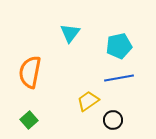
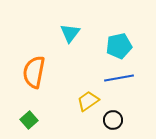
orange semicircle: moved 4 px right
